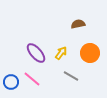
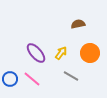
blue circle: moved 1 px left, 3 px up
